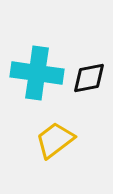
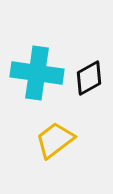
black diamond: rotated 18 degrees counterclockwise
